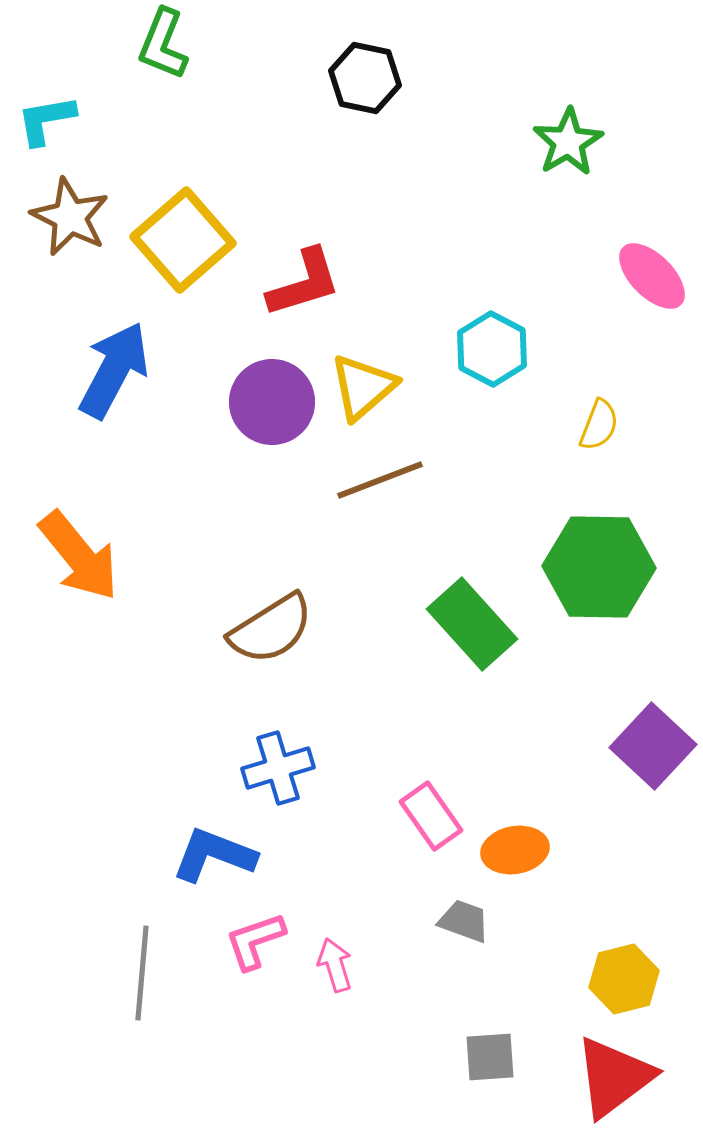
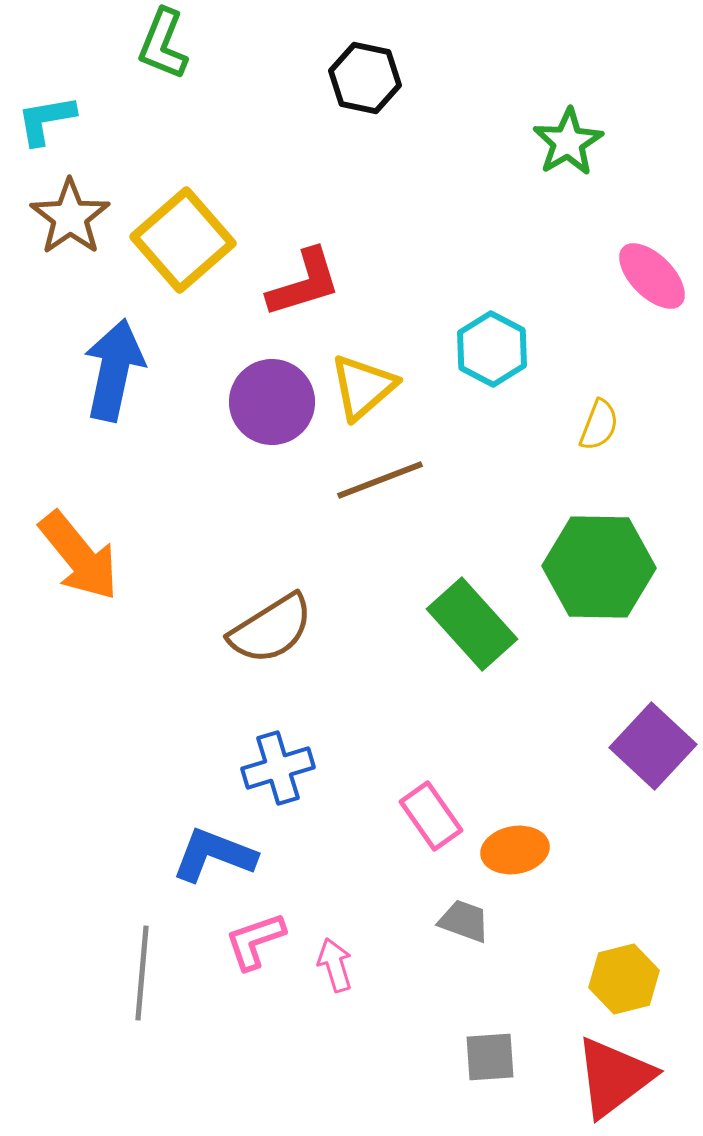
brown star: rotated 10 degrees clockwise
blue arrow: rotated 16 degrees counterclockwise
